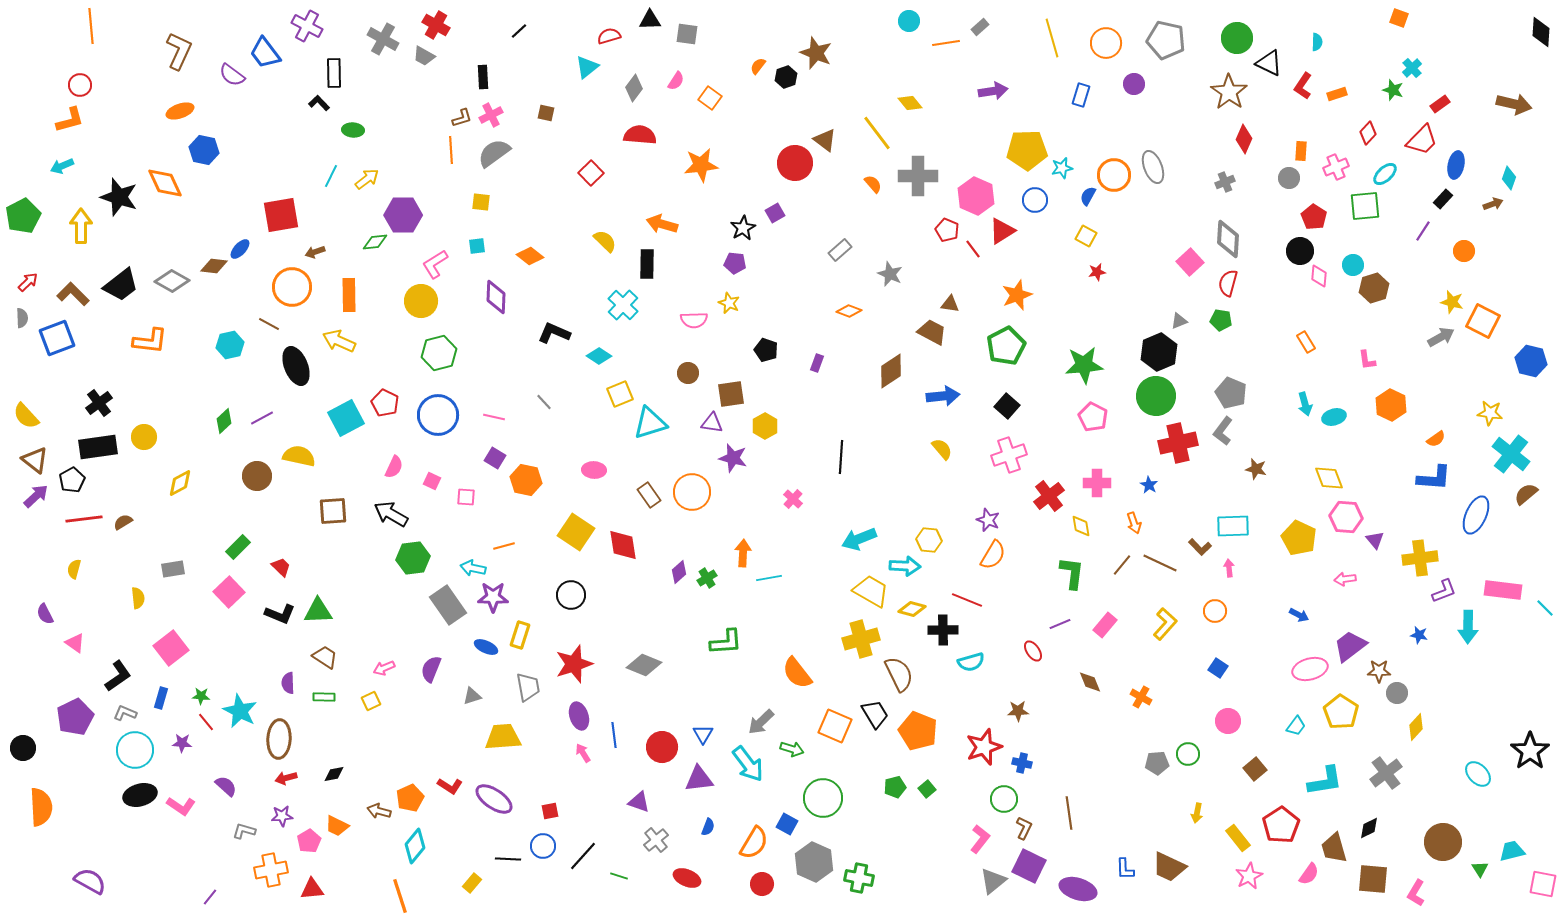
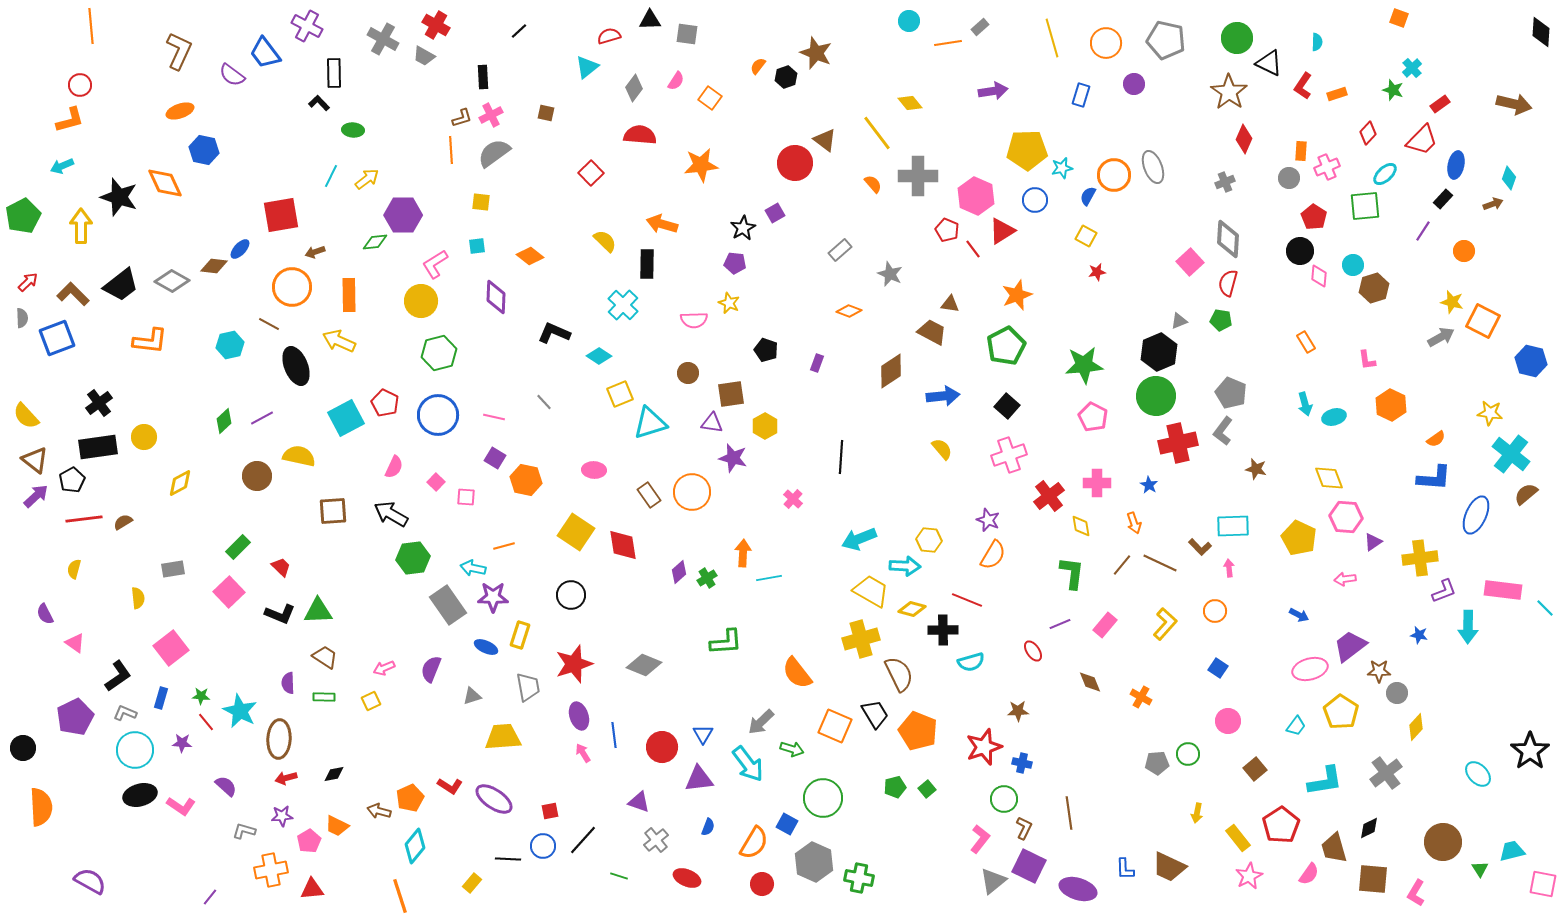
orange line at (946, 43): moved 2 px right
pink cross at (1336, 167): moved 9 px left
pink square at (432, 481): moved 4 px right, 1 px down; rotated 18 degrees clockwise
purple triangle at (1375, 540): moved 2 px left, 2 px down; rotated 36 degrees clockwise
black line at (583, 856): moved 16 px up
